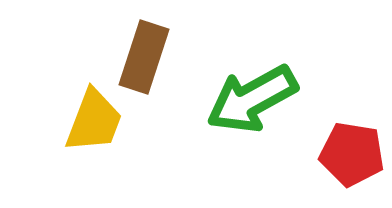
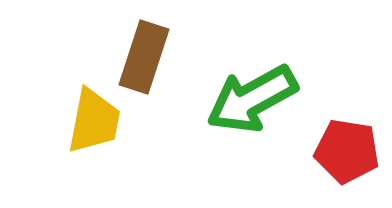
yellow trapezoid: rotated 10 degrees counterclockwise
red pentagon: moved 5 px left, 3 px up
